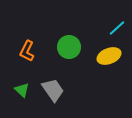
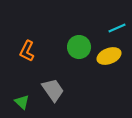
cyan line: rotated 18 degrees clockwise
green circle: moved 10 px right
green triangle: moved 12 px down
